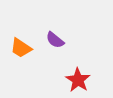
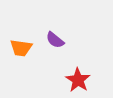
orange trapezoid: rotated 25 degrees counterclockwise
